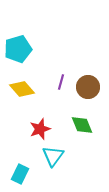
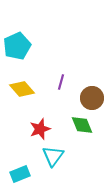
cyan pentagon: moved 1 px left, 3 px up; rotated 8 degrees counterclockwise
brown circle: moved 4 px right, 11 px down
cyan rectangle: rotated 42 degrees clockwise
